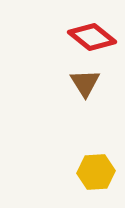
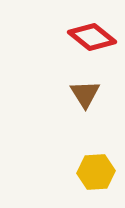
brown triangle: moved 11 px down
